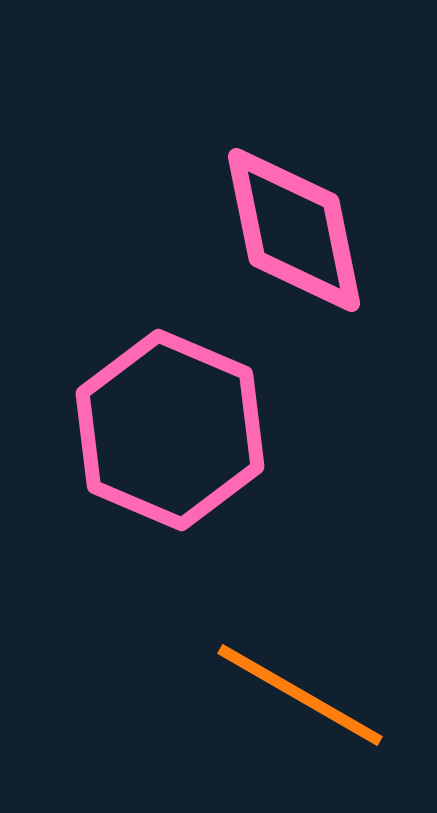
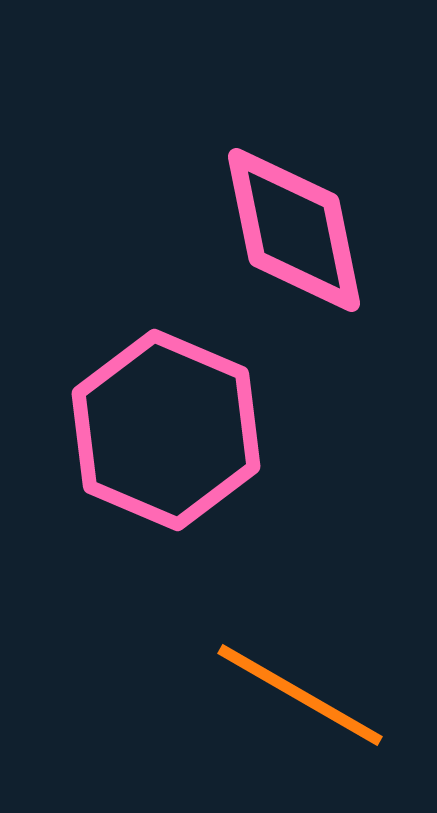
pink hexagon: moved 4 px left
